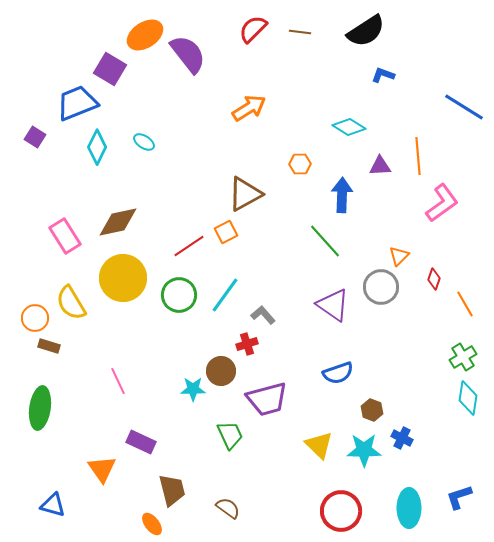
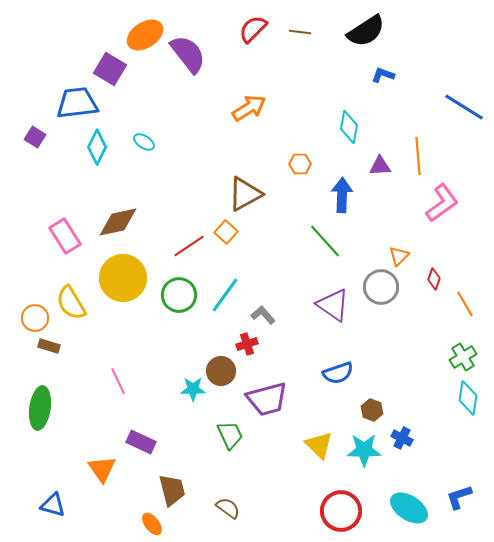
blue trapezoid at (77, 103): rotated 15 degrees clockwise
cyan diamond at (349, 127): rotated 68 degrees clockwise
orange square at (226, 232): rotated 20 degrees counterclockwise
cyan ellipse at (409, 508): rotated 57 degrees counterclockwise
